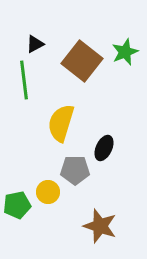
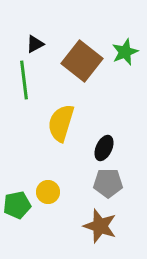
gray pentagon: moved 33 px right, 13 px down
